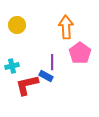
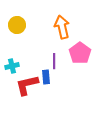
orange arrow: moved 4 px left; rotated 10 degrees counterclockwise
purple line: moved 2 px right, 1 px up
blue rectangle: moved 1 px down; rotated 56 degrees clockwise
